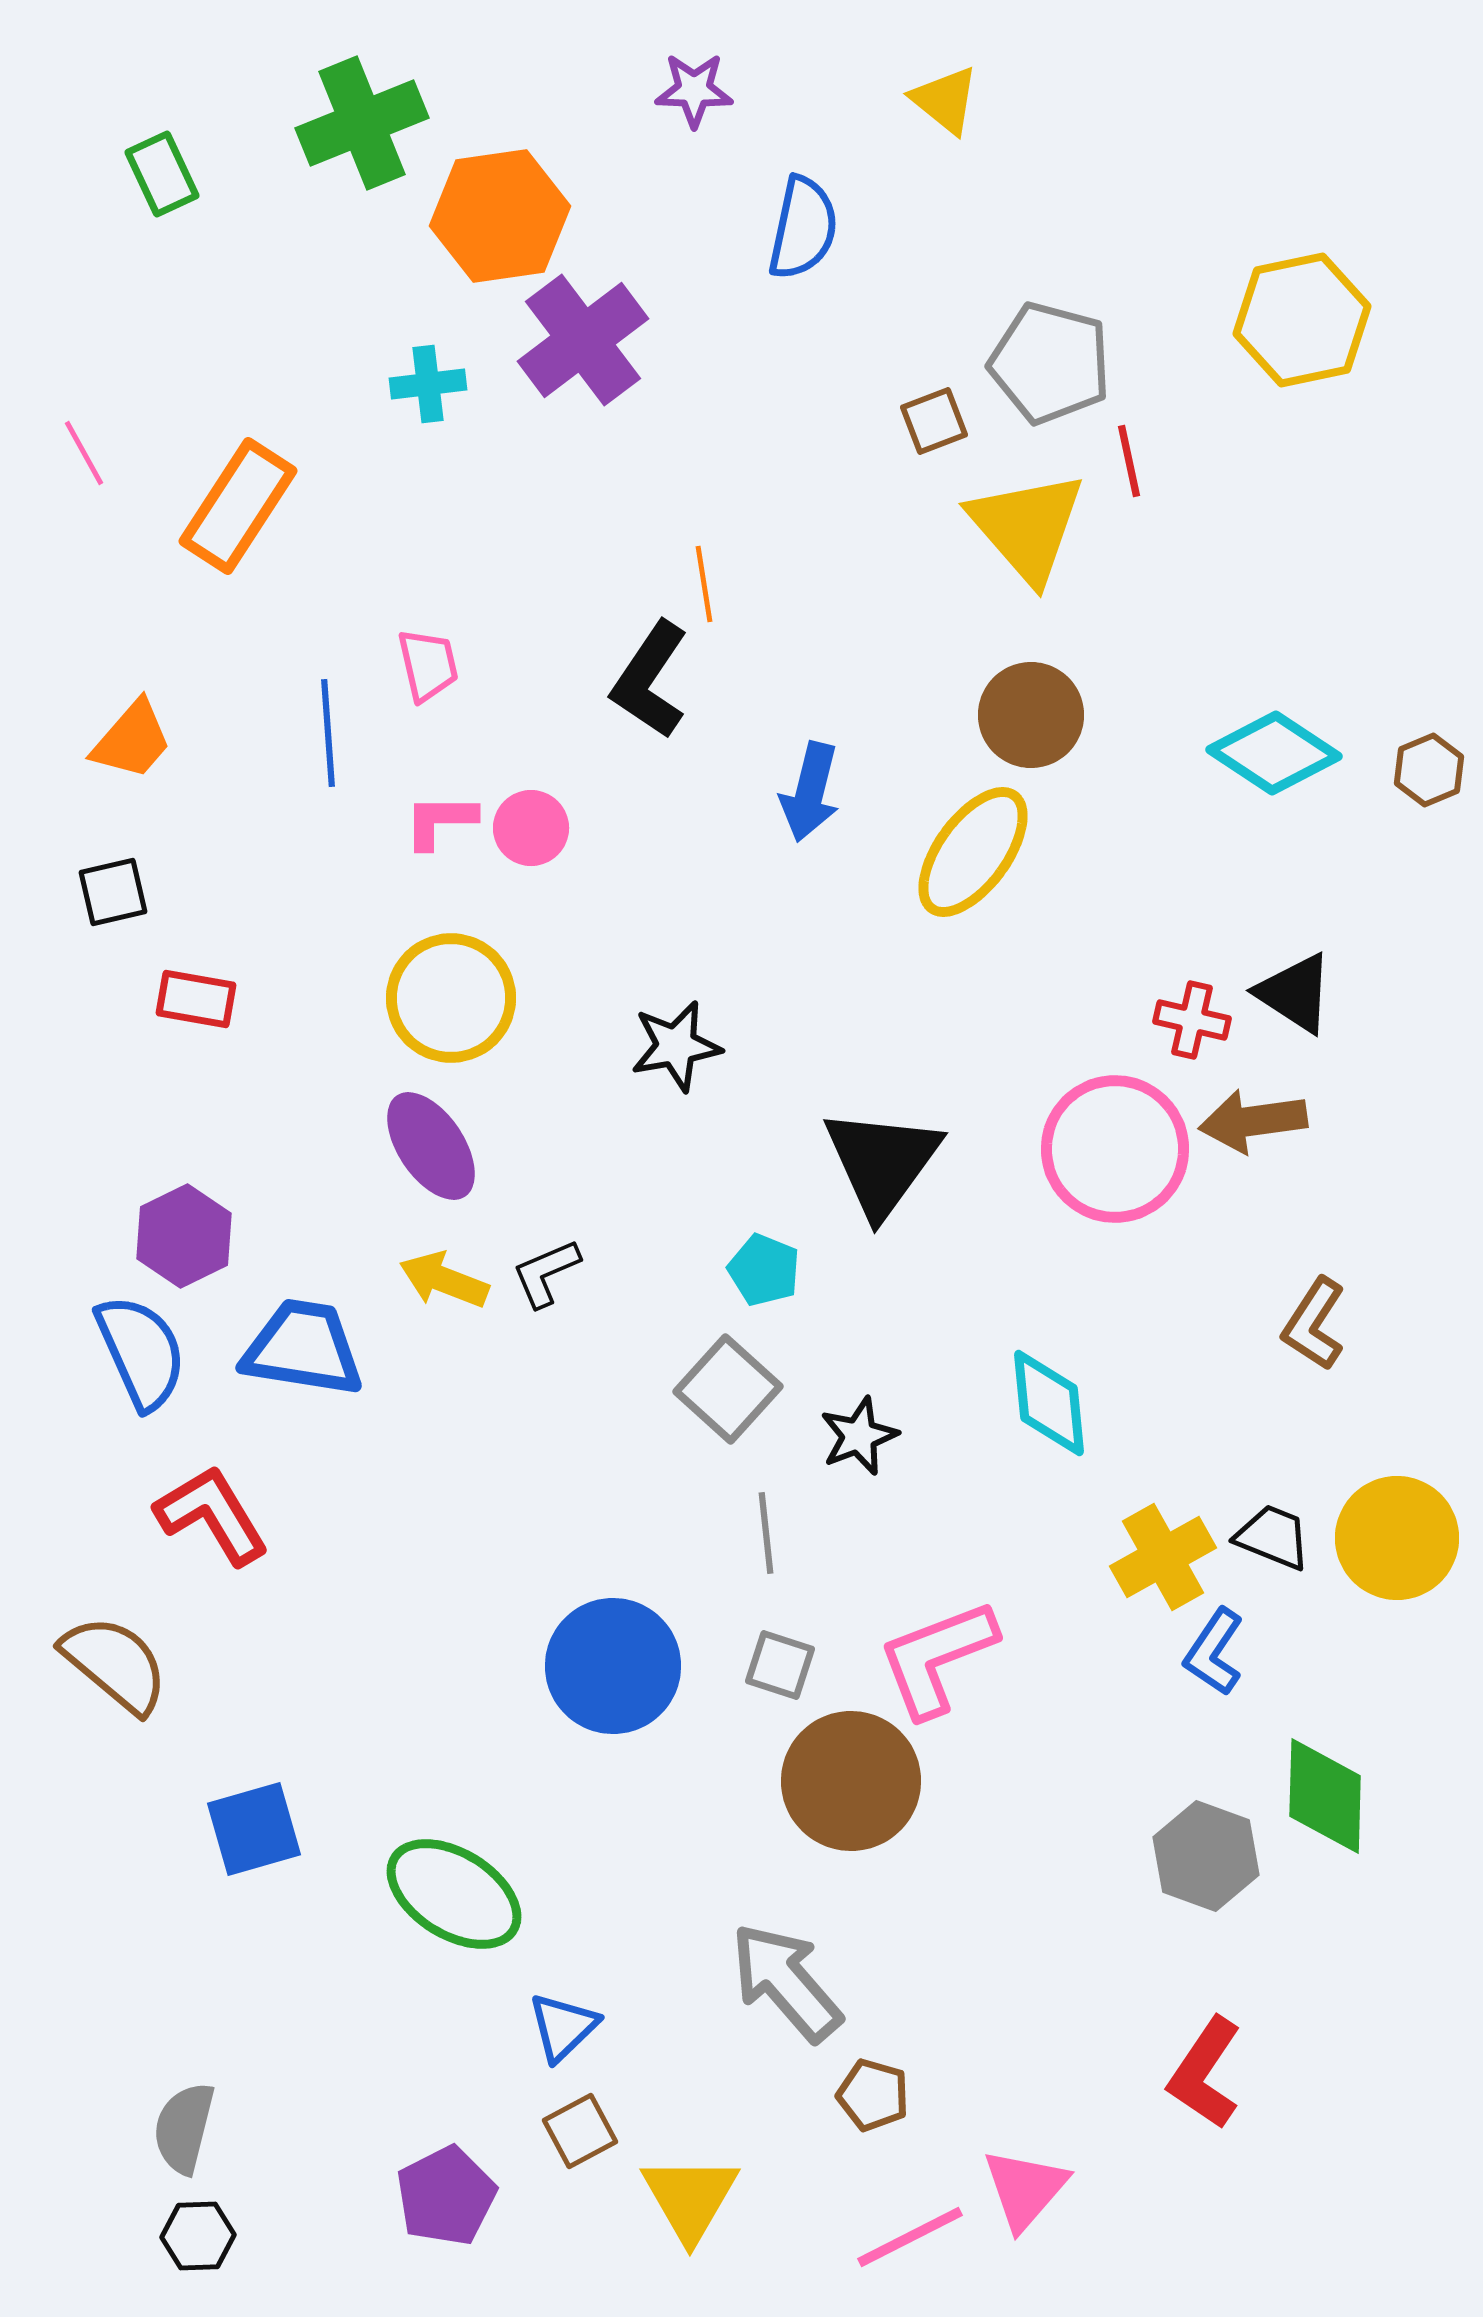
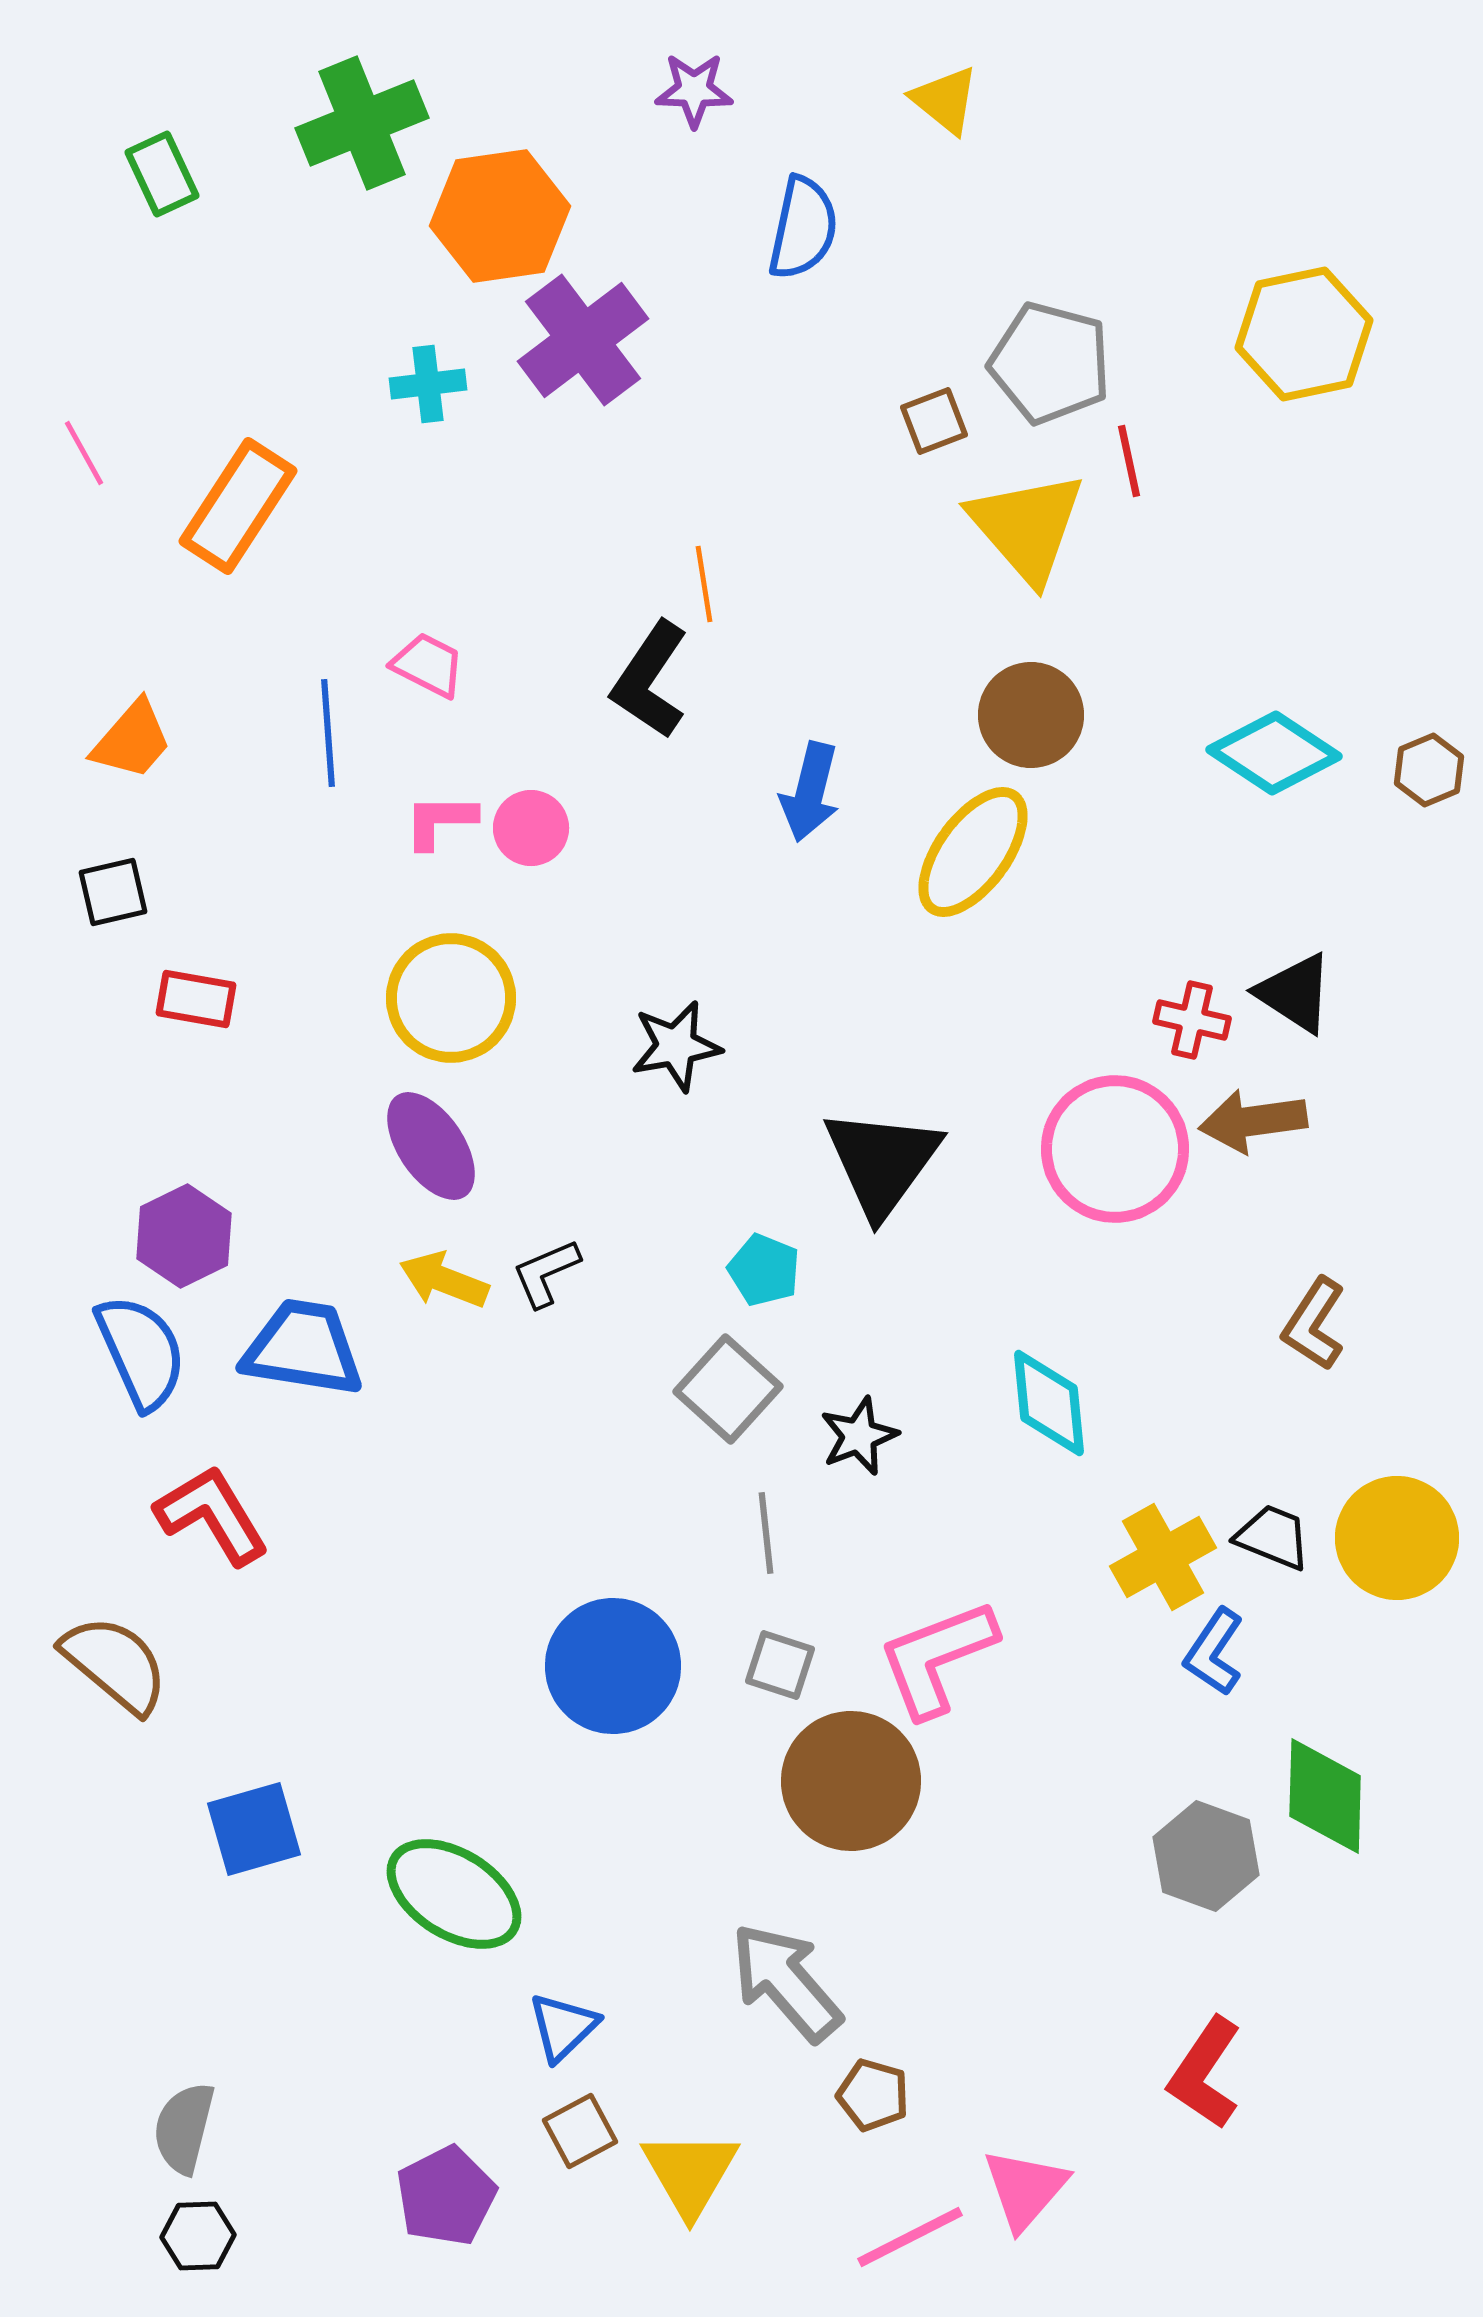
yellow hexagon at (1302, 320): moved 2 px right, 14 px down
pink trapezoid at (428, 665): rotated 50 degrees counterclockwise
yellow triangle at (690, 2198): moved 25 px up
